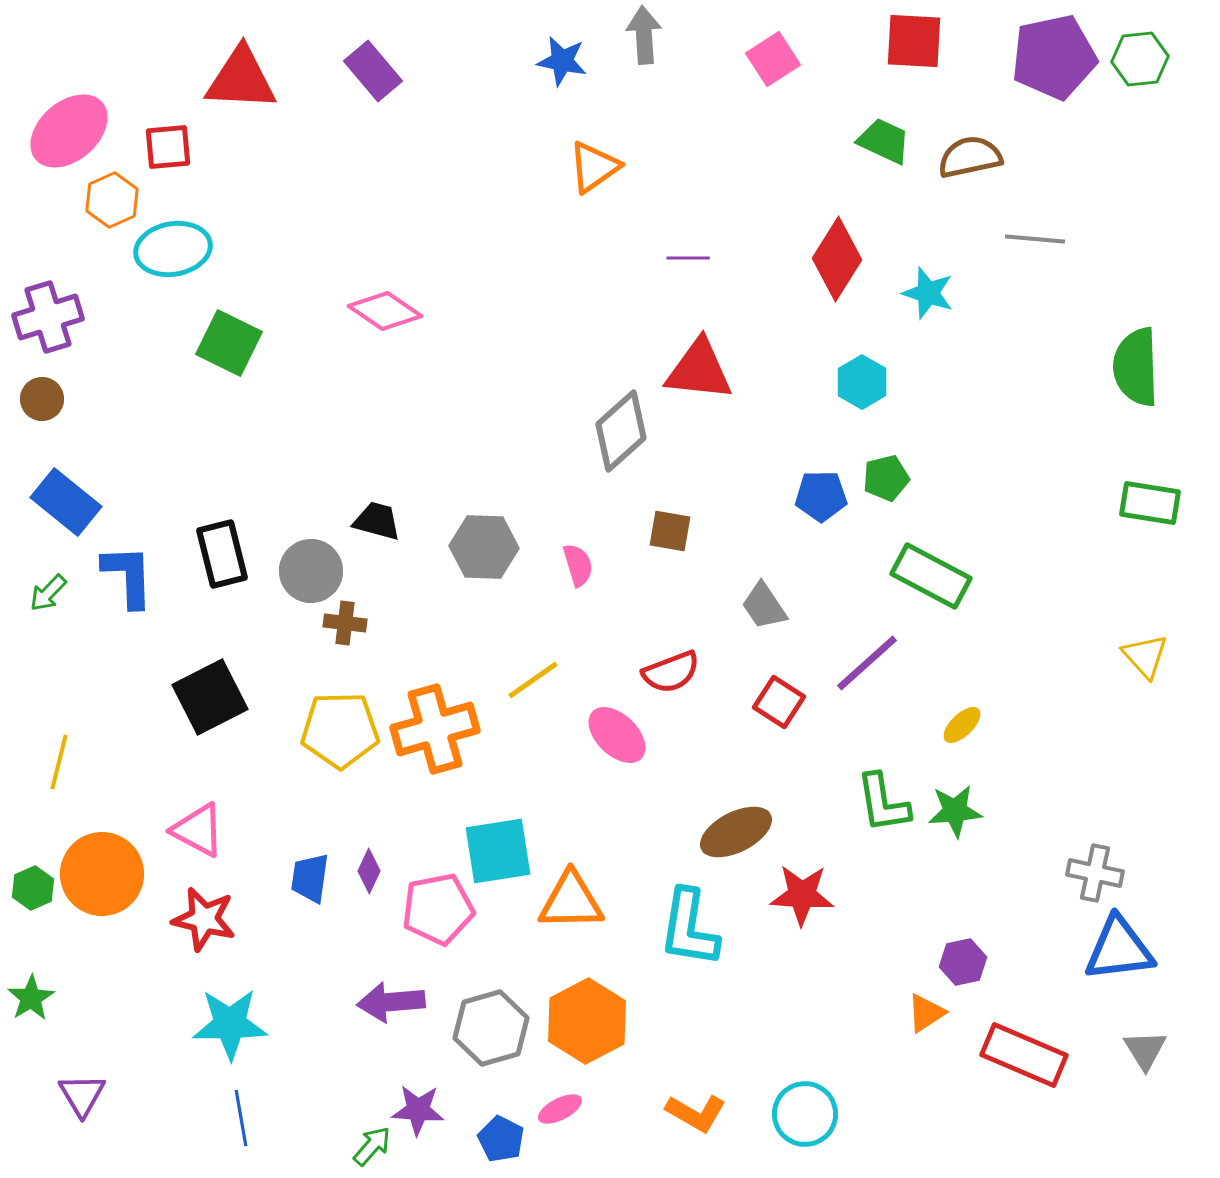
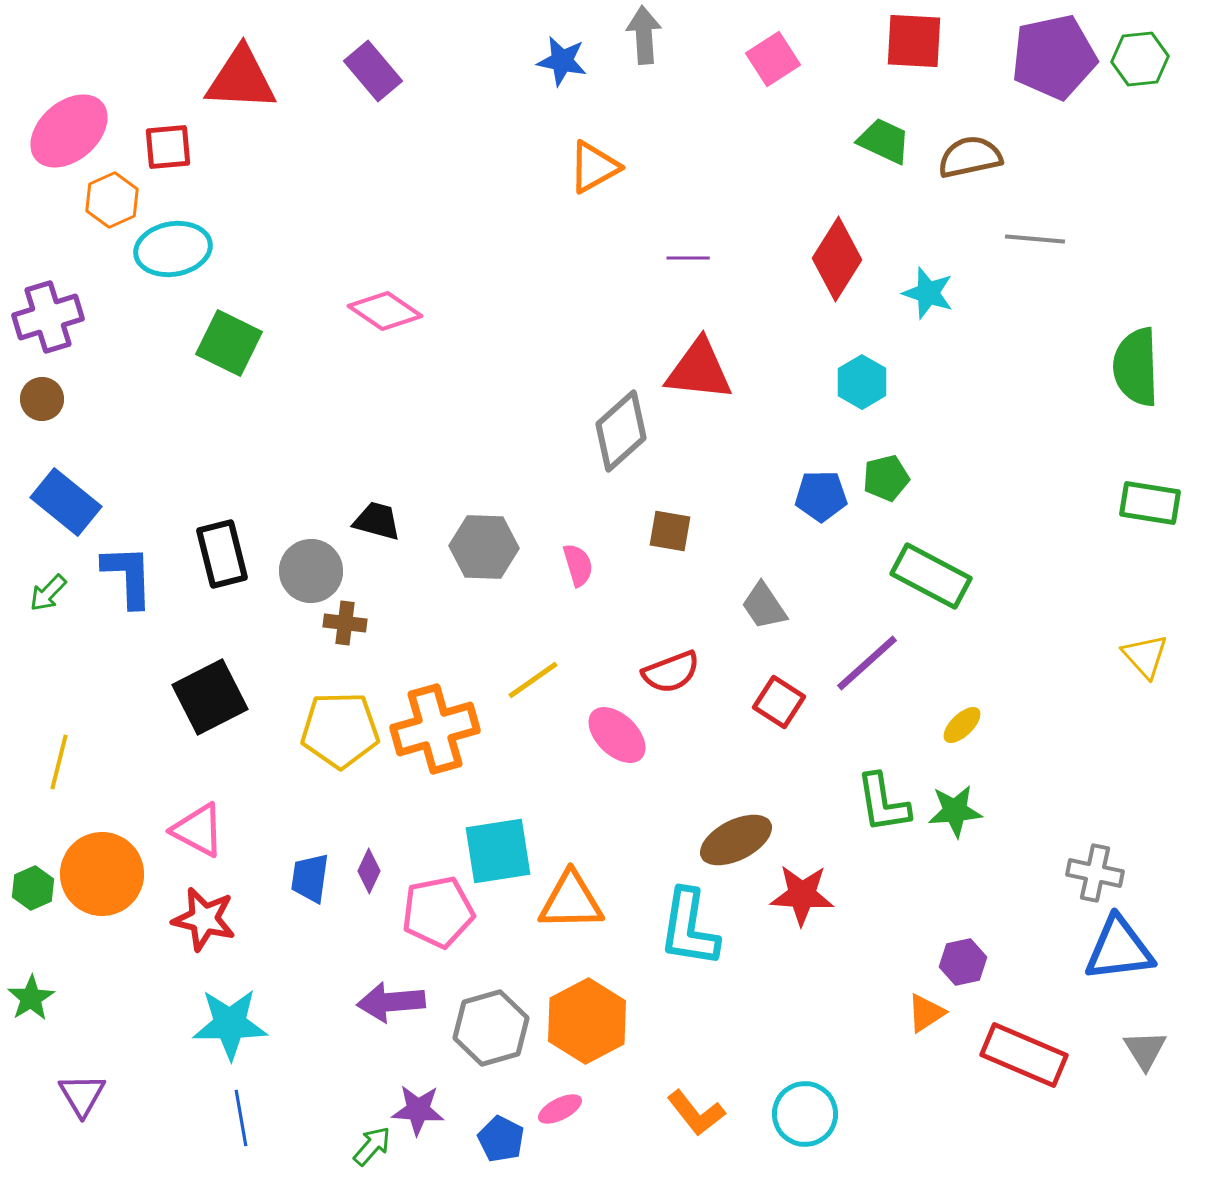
orange triangle at (594, 167): rotated 6 degrees clockwise
brown ellipse at (736, 832): moved 8 px down
pink pentagon at (438, 909): moved 3 px down
orange L-shape at (696, 1113): rotated 22 degrees clockwise
